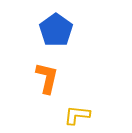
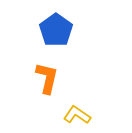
yellow L-shape: rotated 28 degrees clockwise
